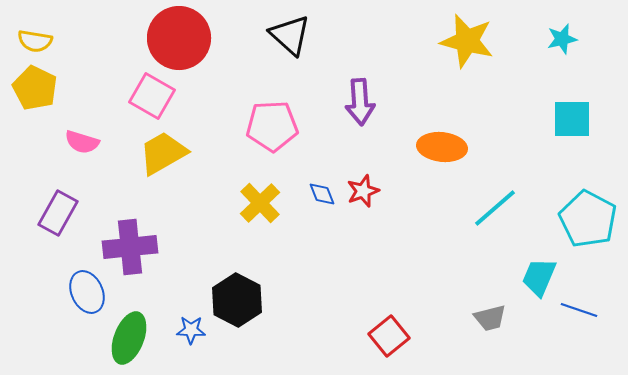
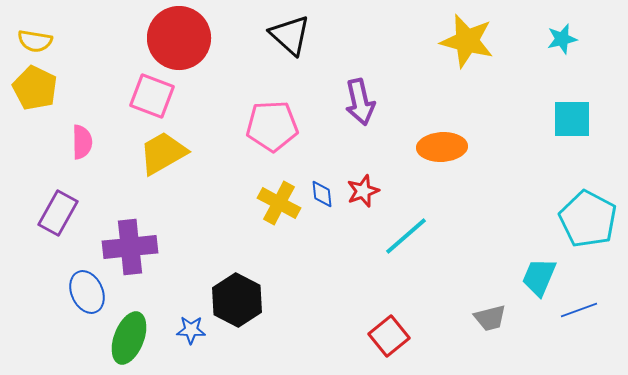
pink square: rotated 9 degrees counterclockwise
purple arrow: rotated 9 degrees counterclockwise
pink semicircle: rotated 108 degrees counterclockwise
orange ellipse: rotated 9 degrees counterclockwise
blue diamond: rotated 16 degrees clockwise
yellow cross: moved 19 px right; rotated 18 degrees counterclockwise
cyan line: moved 89 px left, 28 px down
blue line: rotated 39 degrees counterclockwise
